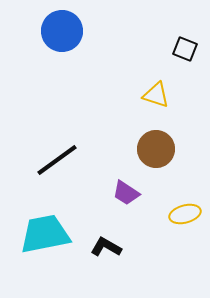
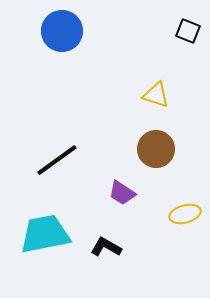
black square: moved 3 px right, 18 px up
purple trapezoid: moved 4 px left
